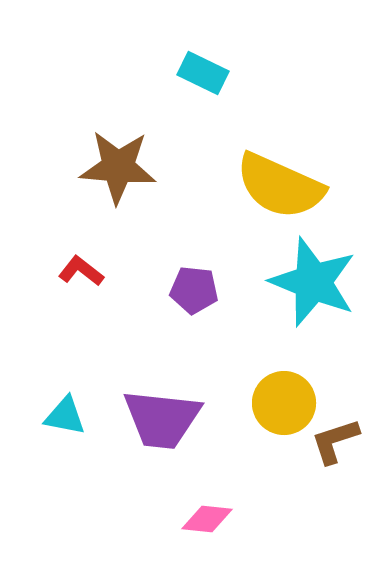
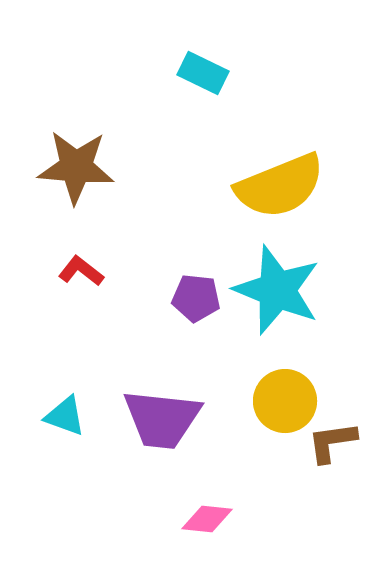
brown star: moved 42 px left
yellow semicircle: rotated 46 degrees counterclockwise
cyan star: moved 36 px left, 8 px down
purple pentagon: moved 2 px right, 8 px down
yellow circle: moved 1 px right, 2 px up
cyan triangle: rotated 9 degrees clockwise
brown L-shape: moved 3 px left, 1 px down; rotated 10 degrees clockwise
